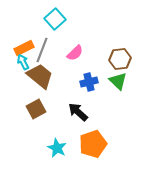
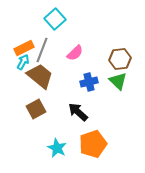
cyan arrow: rotated 56 degrees clockwise
